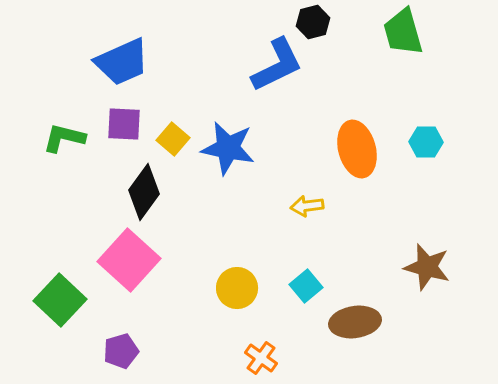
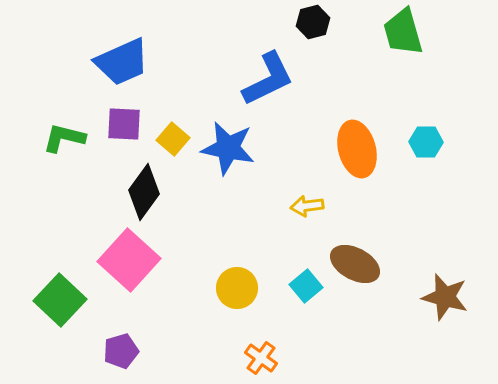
blue L-shape: moved 9 px left, 14 px down
brown star: moved 18 px right, 30 px down
brown ellipse: moved 58 px up; rotated 36 degrees clockwise
